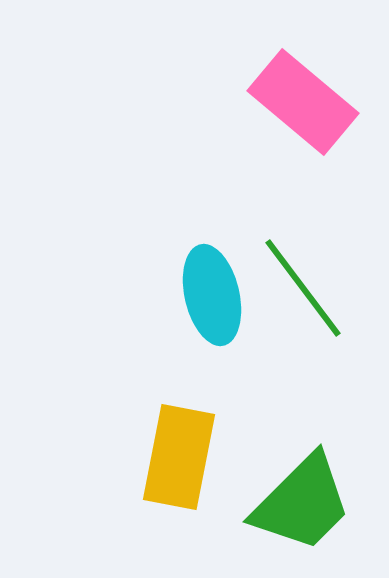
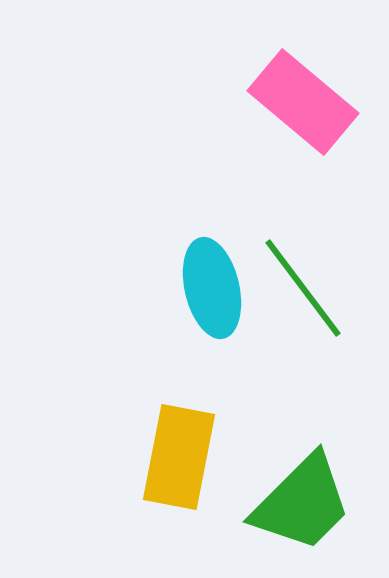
cyan ellipse: moved 7 px up
